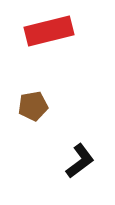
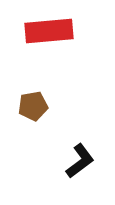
red rectangle: rotated 9 degrees clockwise
